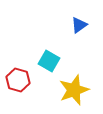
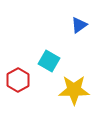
red hexagon: rotated 15 degrees clockwise
yellow star: rotated 20 degrees clockwise
